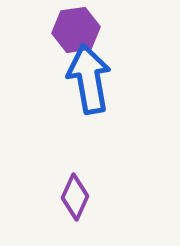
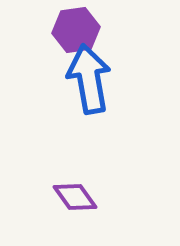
purple diamond: rotated 60 degrees counterclockwise
